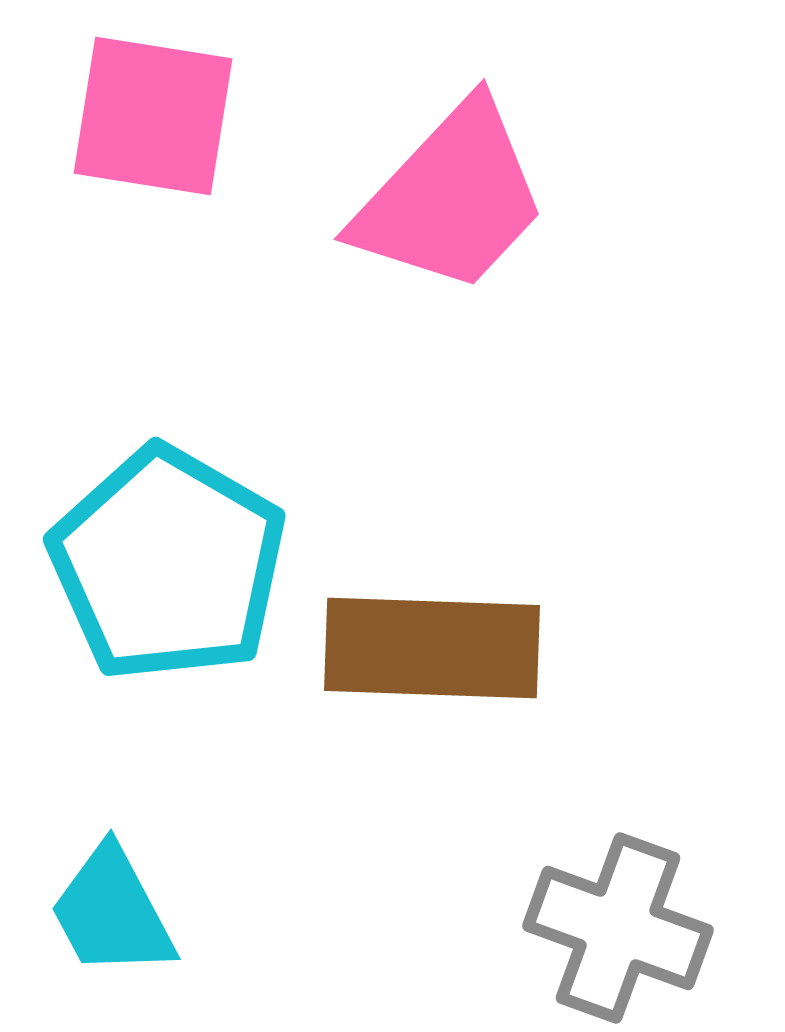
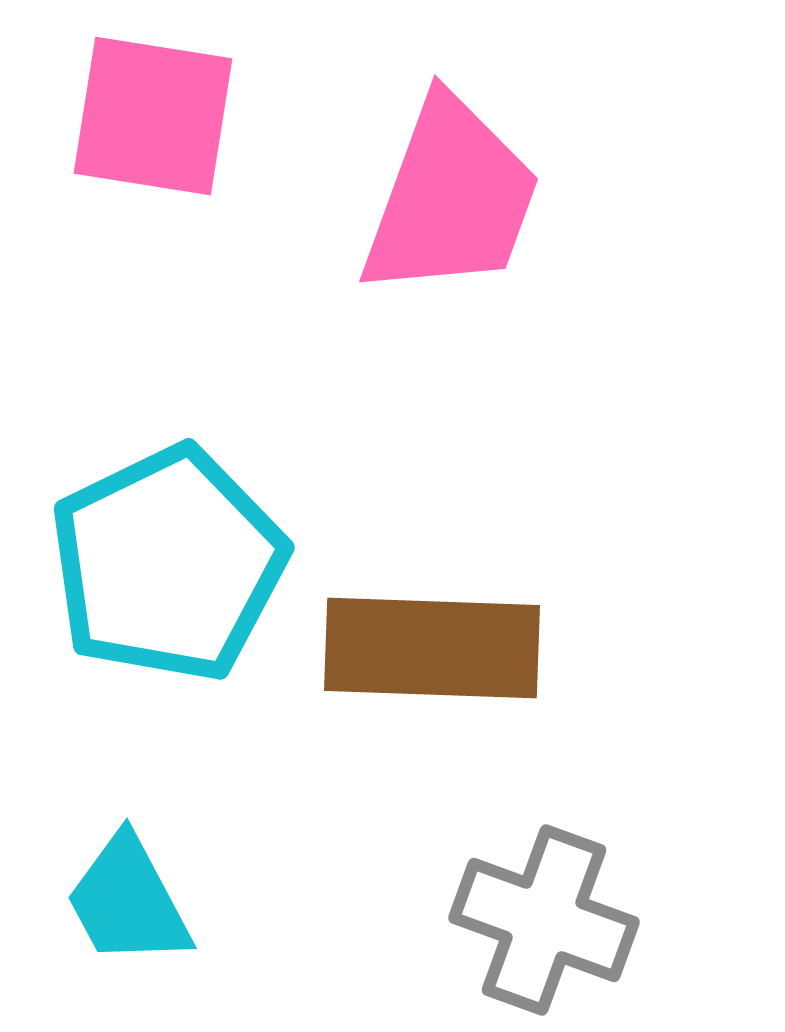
pink trapezoid: rotated 23 degrees counterclockwise
cyan pentagon: rotated 16 degrees clockwise
cyan trapezoid: moved 16 px right, 11 px up
gray cross: moved 74 px left, 8 px up
